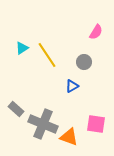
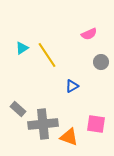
pink semicircle: moved 7 px left, 2 px down; rotated 35 degrees clockwise
gray circle: moved 17 px right
gray rectangle: moved 2 px right
gray cross: rotated 28 degrees counterclockwise
